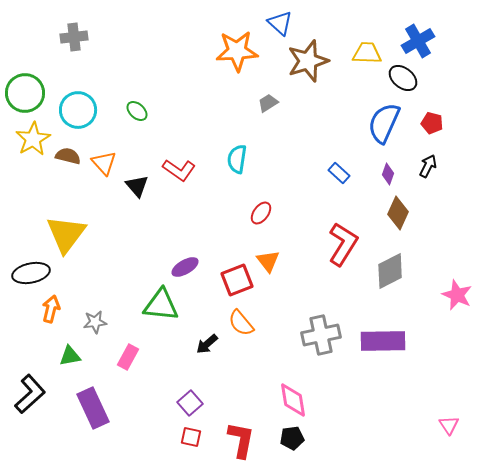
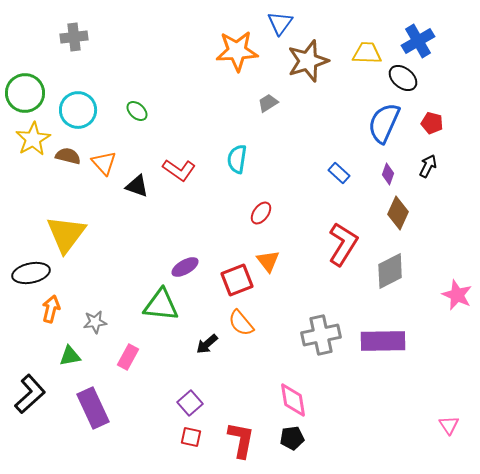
blue triangle at (280, 23): rotated 24 degrees clockwise
black triangle at (137, 186): rotated 30 degrees counterclockwise
